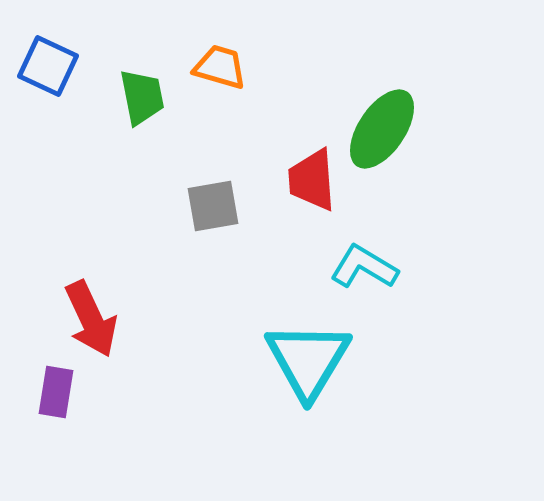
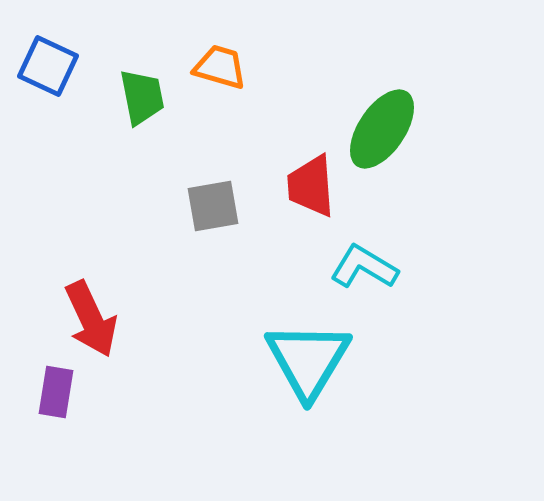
red trapezoid: moved 1 px left, 6 px down
